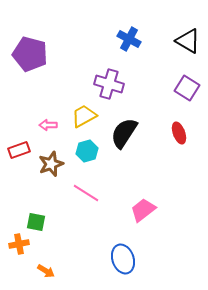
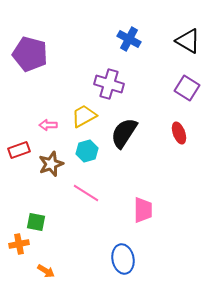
pink trapezoid: rotated 128 degrees clockwise
blue ellipse: rotated 8 degrees clockwise
